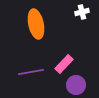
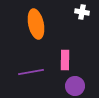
white cross: rotated 24 degrees clockwise
pink rectangle: moved 1 px right, 4 px up; rotated 42 degrees counterclockwise
purple circle: moved 1 px left, 1 px down
